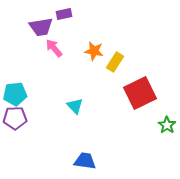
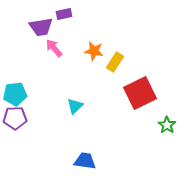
cyan triangle: rotated 30 degrees clockwise
